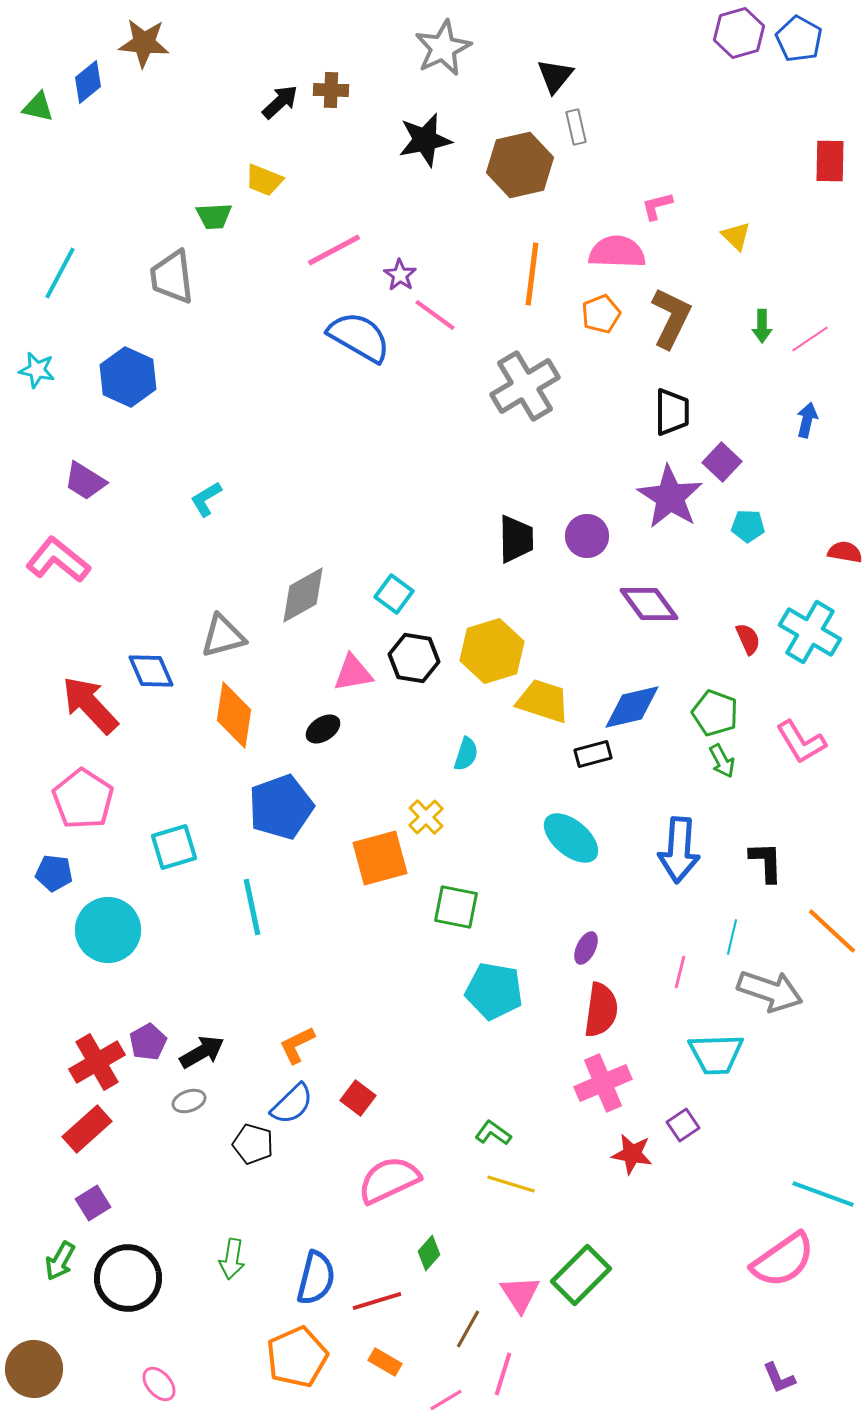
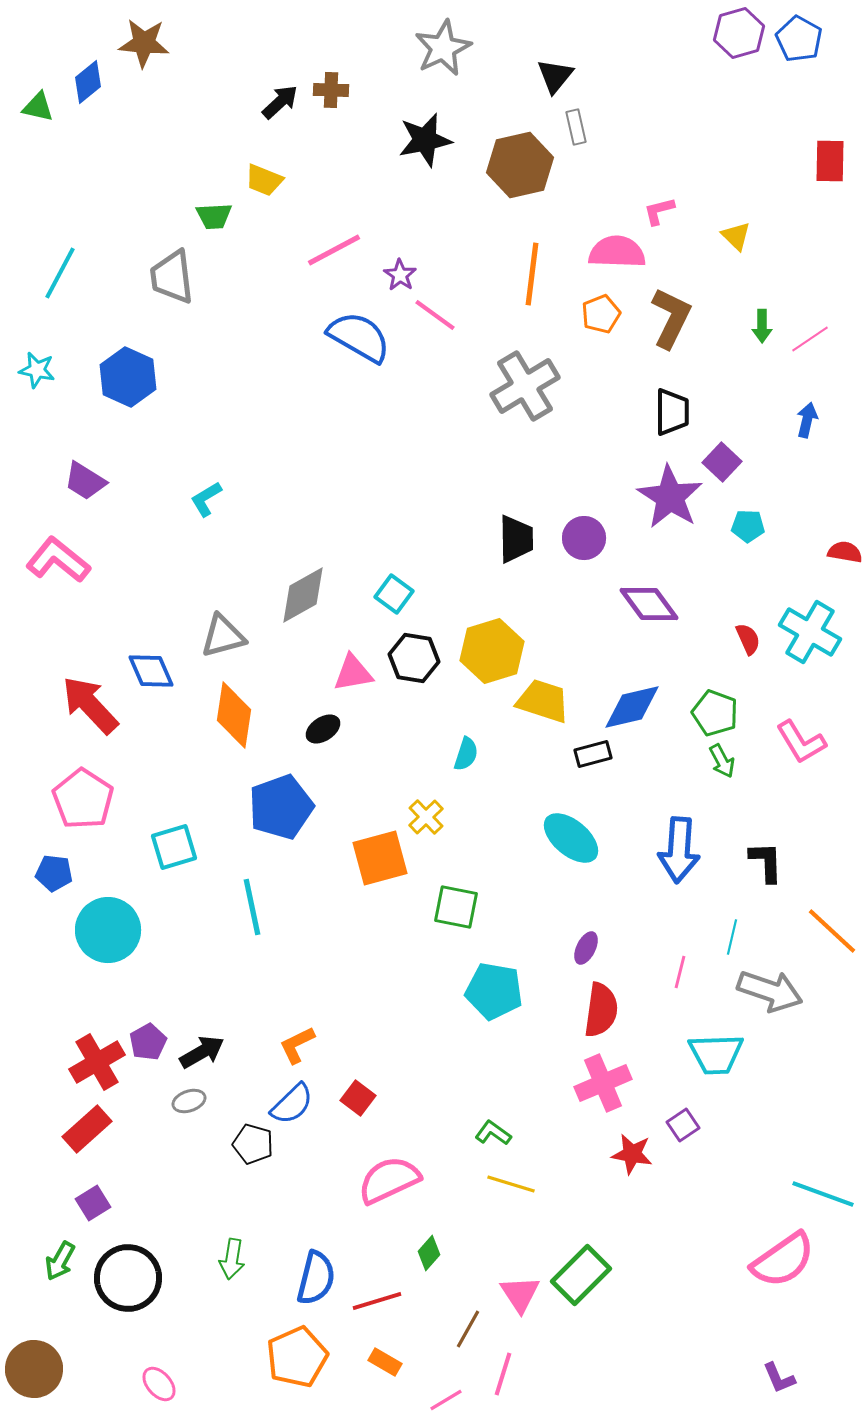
pink L-shape at (657, 206): moved 2 px right, 5 px down
purple circle at (587, 536): moved 3 px left, 2 px down
